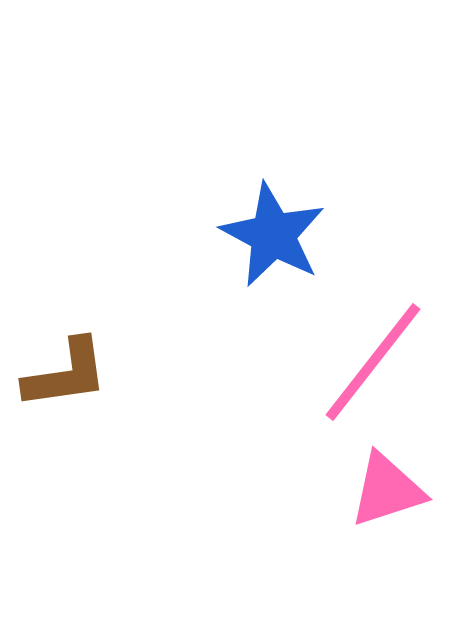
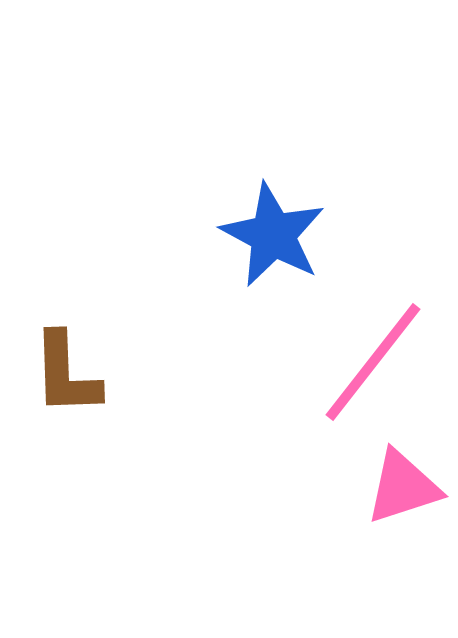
brown L-shape: rotated 96 degrees clockwise
pink triangle: moved 16 px right, 3 px up
